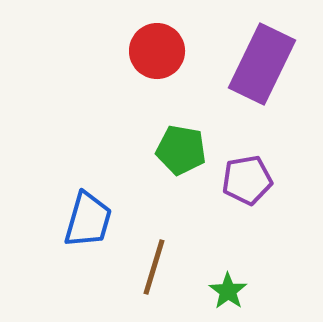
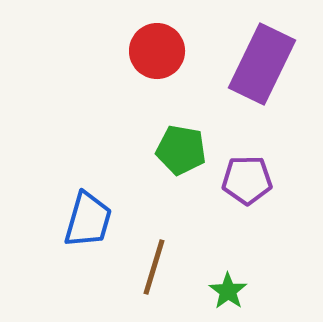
purple pentagon: rotated 9 degrees clockwise
